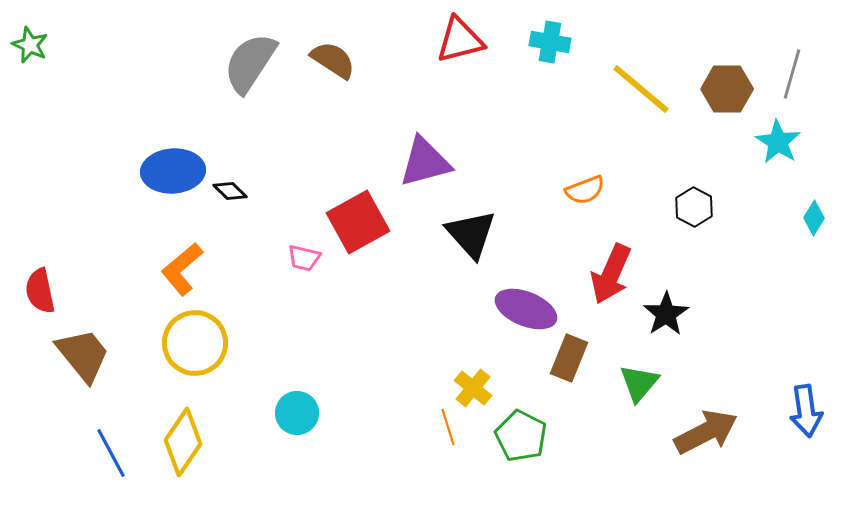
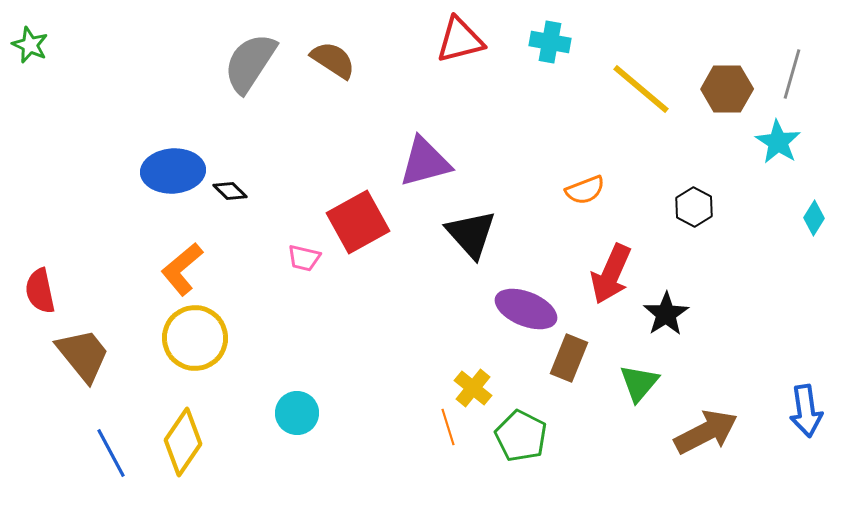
yellow circle: moved 5 px up
